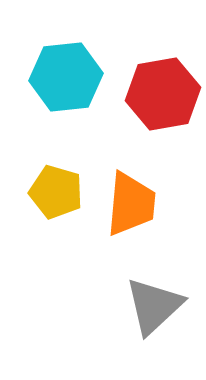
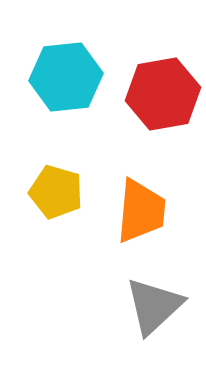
orange trapezoid: moved 10 px right, 7 px down
